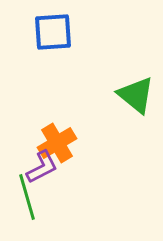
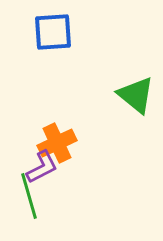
orange cross: rotated 6 degrees clockwise
green line: moved 2 px right, 1 px up
